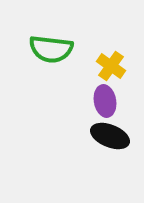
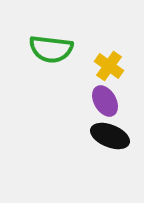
yellow cross: moved 2 px left
purple ellipse: rotated 20 degrees counterclockwise
